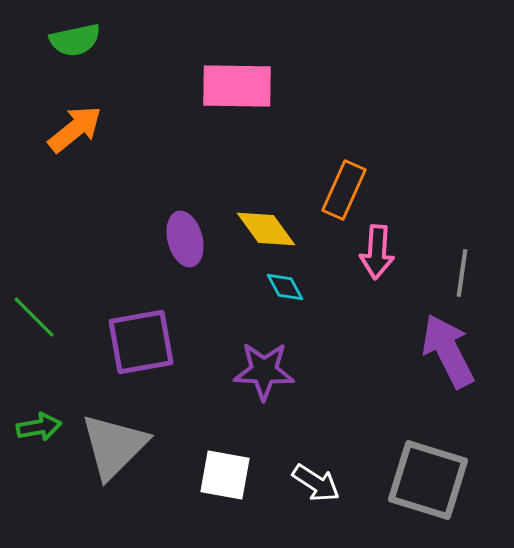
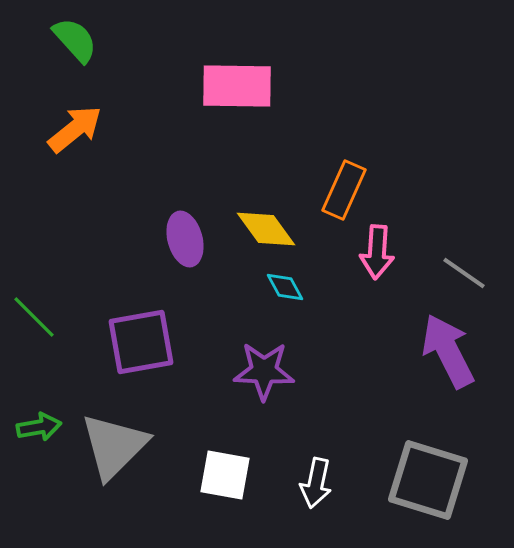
green semicircle: rotated 120 degrees counterclockwise
gray line: moved 2 px right; rotated 63 degrees counterclockwise
white arrow: rotated 69 degrees clockwise
